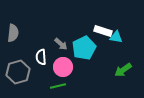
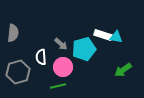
white rectangle: moved 4 px down
cyan pentagon: moved 1 px down; rotated 10 degrees clockwise
